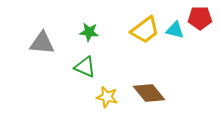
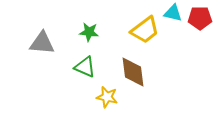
cyan triangle: moved 2 px left, 17 px up
brown diamond: moved 16 px left, 21 px up; rotated 32 degrees clockwise
